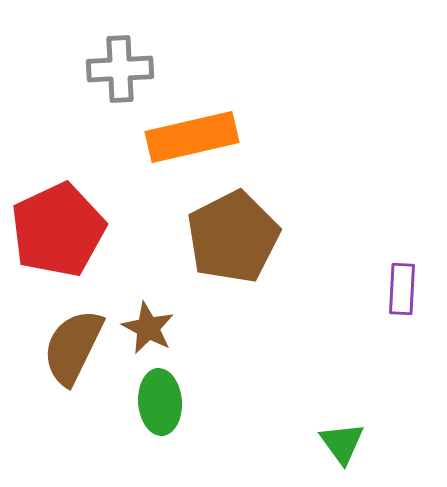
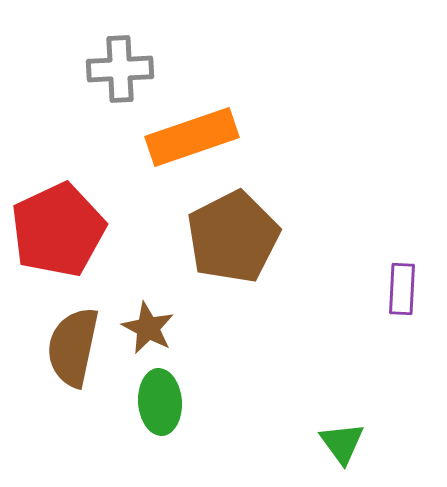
orange rectangle: rotated 6 degrees counterclockwise
brown semicircle: rotated 14 degrees counterclockwise
